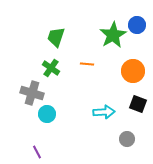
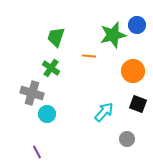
green star: rotated 16 degrees clockwise
orange line: moved 2 px right, 8 px up
cyan arrow: rotated 45 degrees counterclockwise
